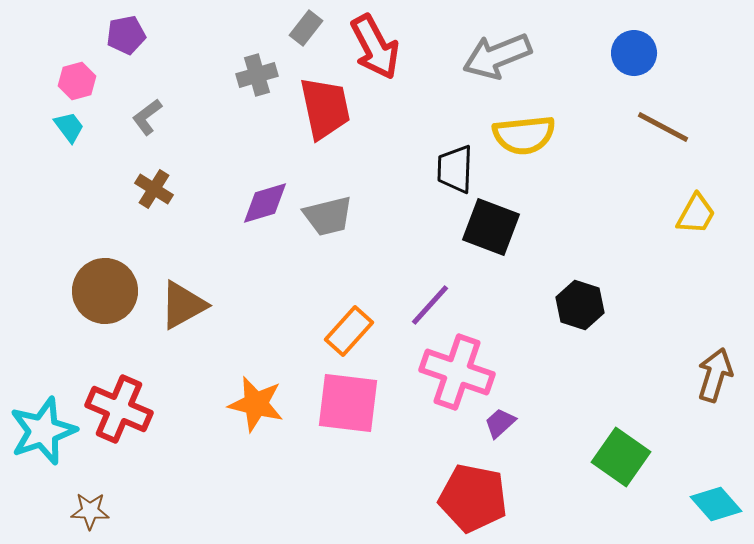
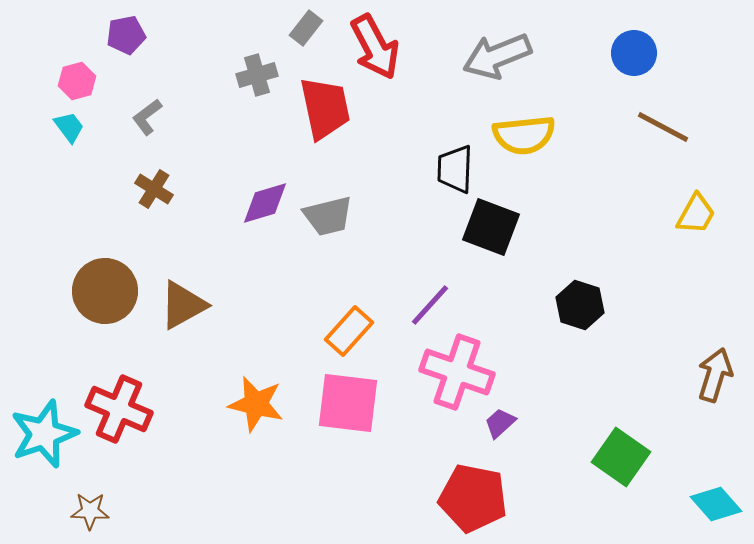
cyan star: moved 1 px right, 3 px down
